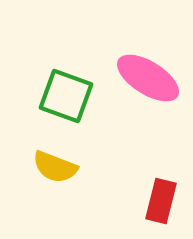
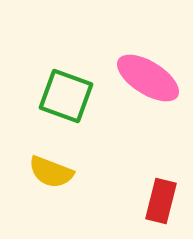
yellow semicircle: moved 4 px left, 5 px down
